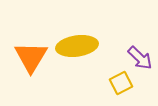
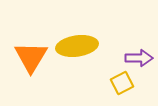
purple arrow: moved 1 px left; rotated 44 degrees counterclockwise
yellow square: moved 1 px right
